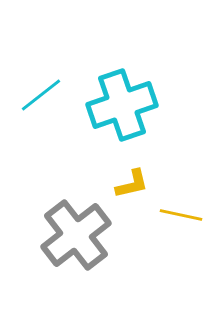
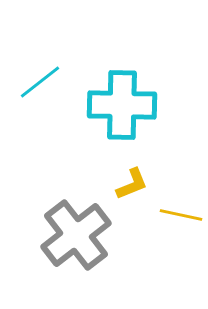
cyan line: moved 1 px left, 13 px up
cyan cross: rotated 20 degrees clockwise
yellow L-shape: rotated 9 degrees counterclockwise
